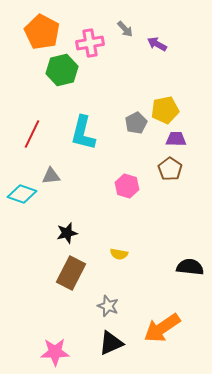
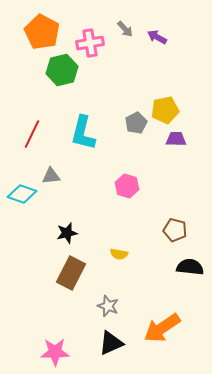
purple arrow: moved 7 px up
brown pentagon: moved 5 px right, 61 px down; rotated 20 degrees counterclockwise
